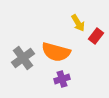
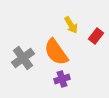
yellow arrow: moved 7 px left, 2 px down
orange semicircle: rotated 40 degrees clockwise
